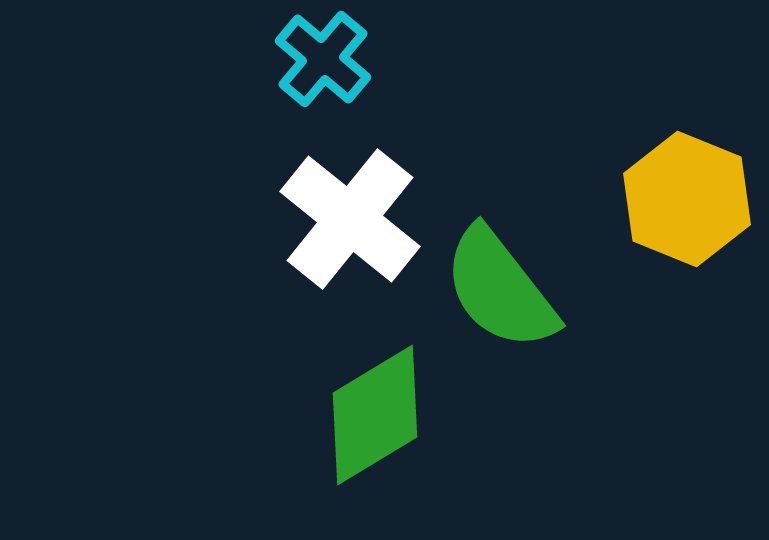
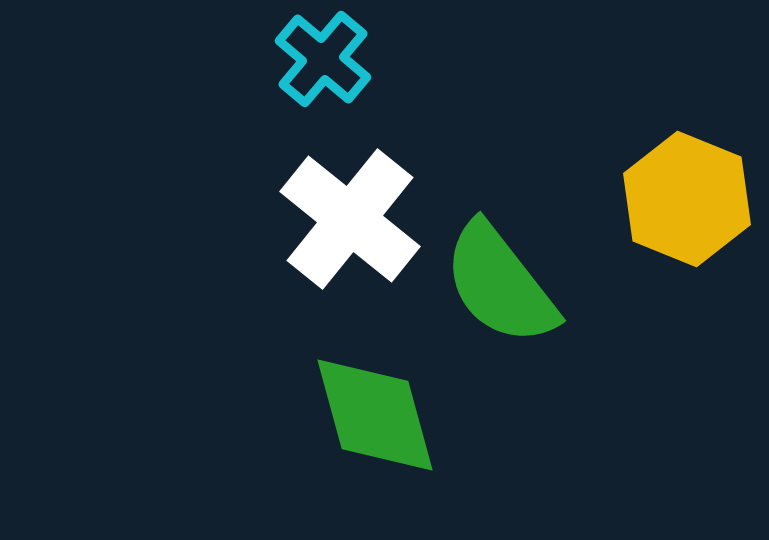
green semicircle: moved 5 px up
green diamond: rotated 74 degrees counterclockwise
